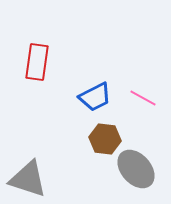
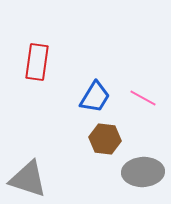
blue trapezoid: rotated 32 degrees counterclockwise
gray ellipse: moved 7 px right, 3 px down; rotated 51 degrees counterclockwise
